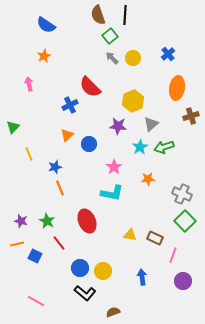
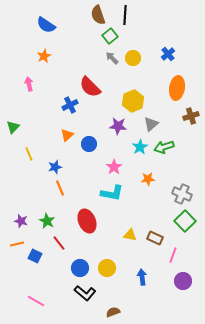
yellow circle at (103, 271): moved 4 px right, 3 px up
